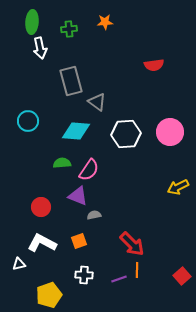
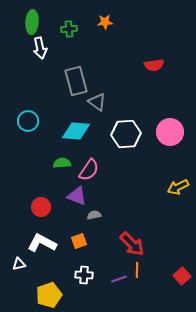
gray rectangle: moved 5 px right
purple triangle: moved 1 px left
